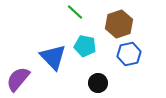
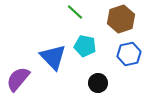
brown hexagon: moved 2 px right, 5 px up
